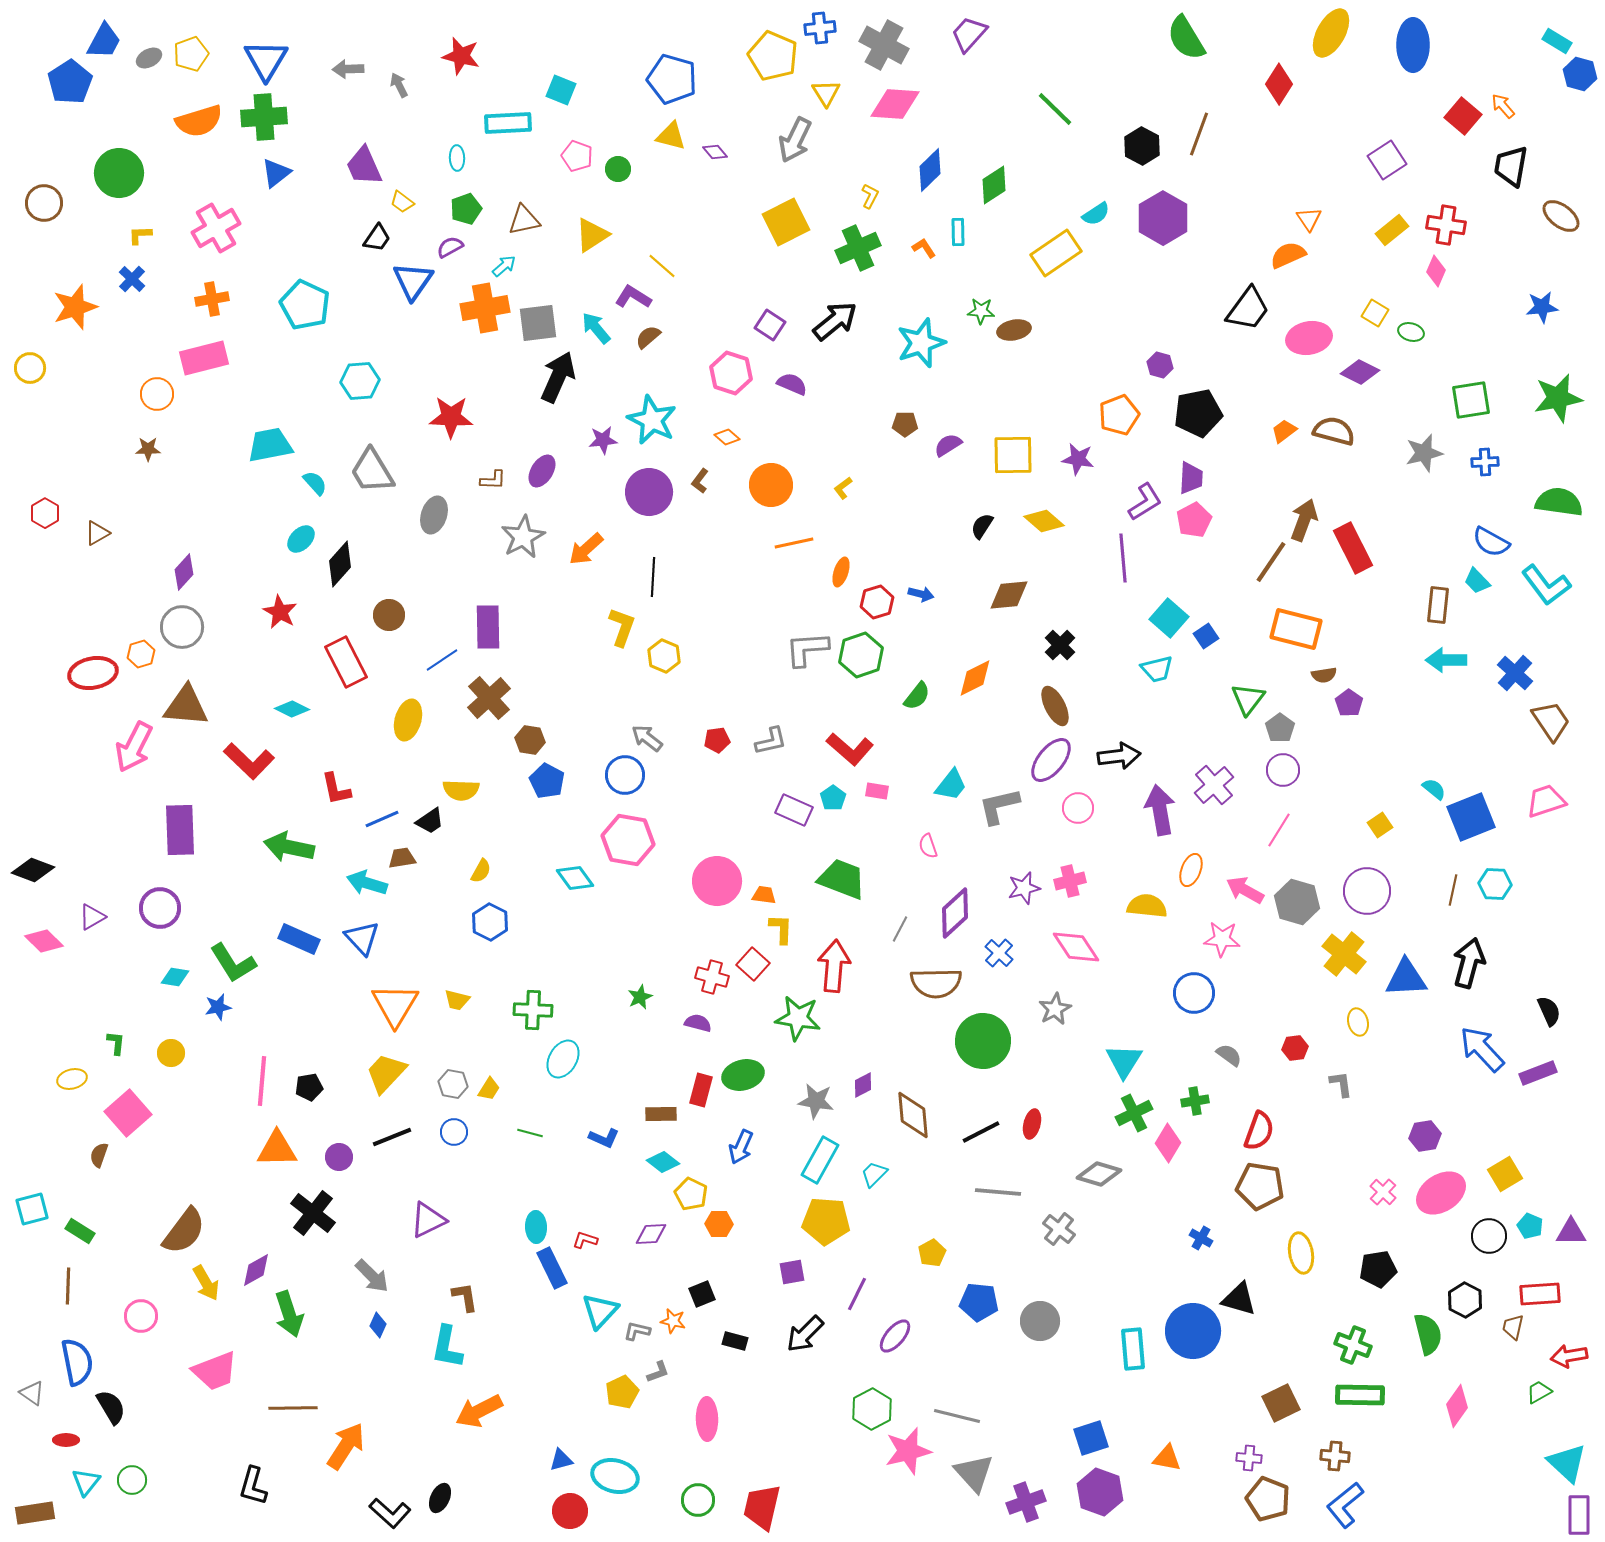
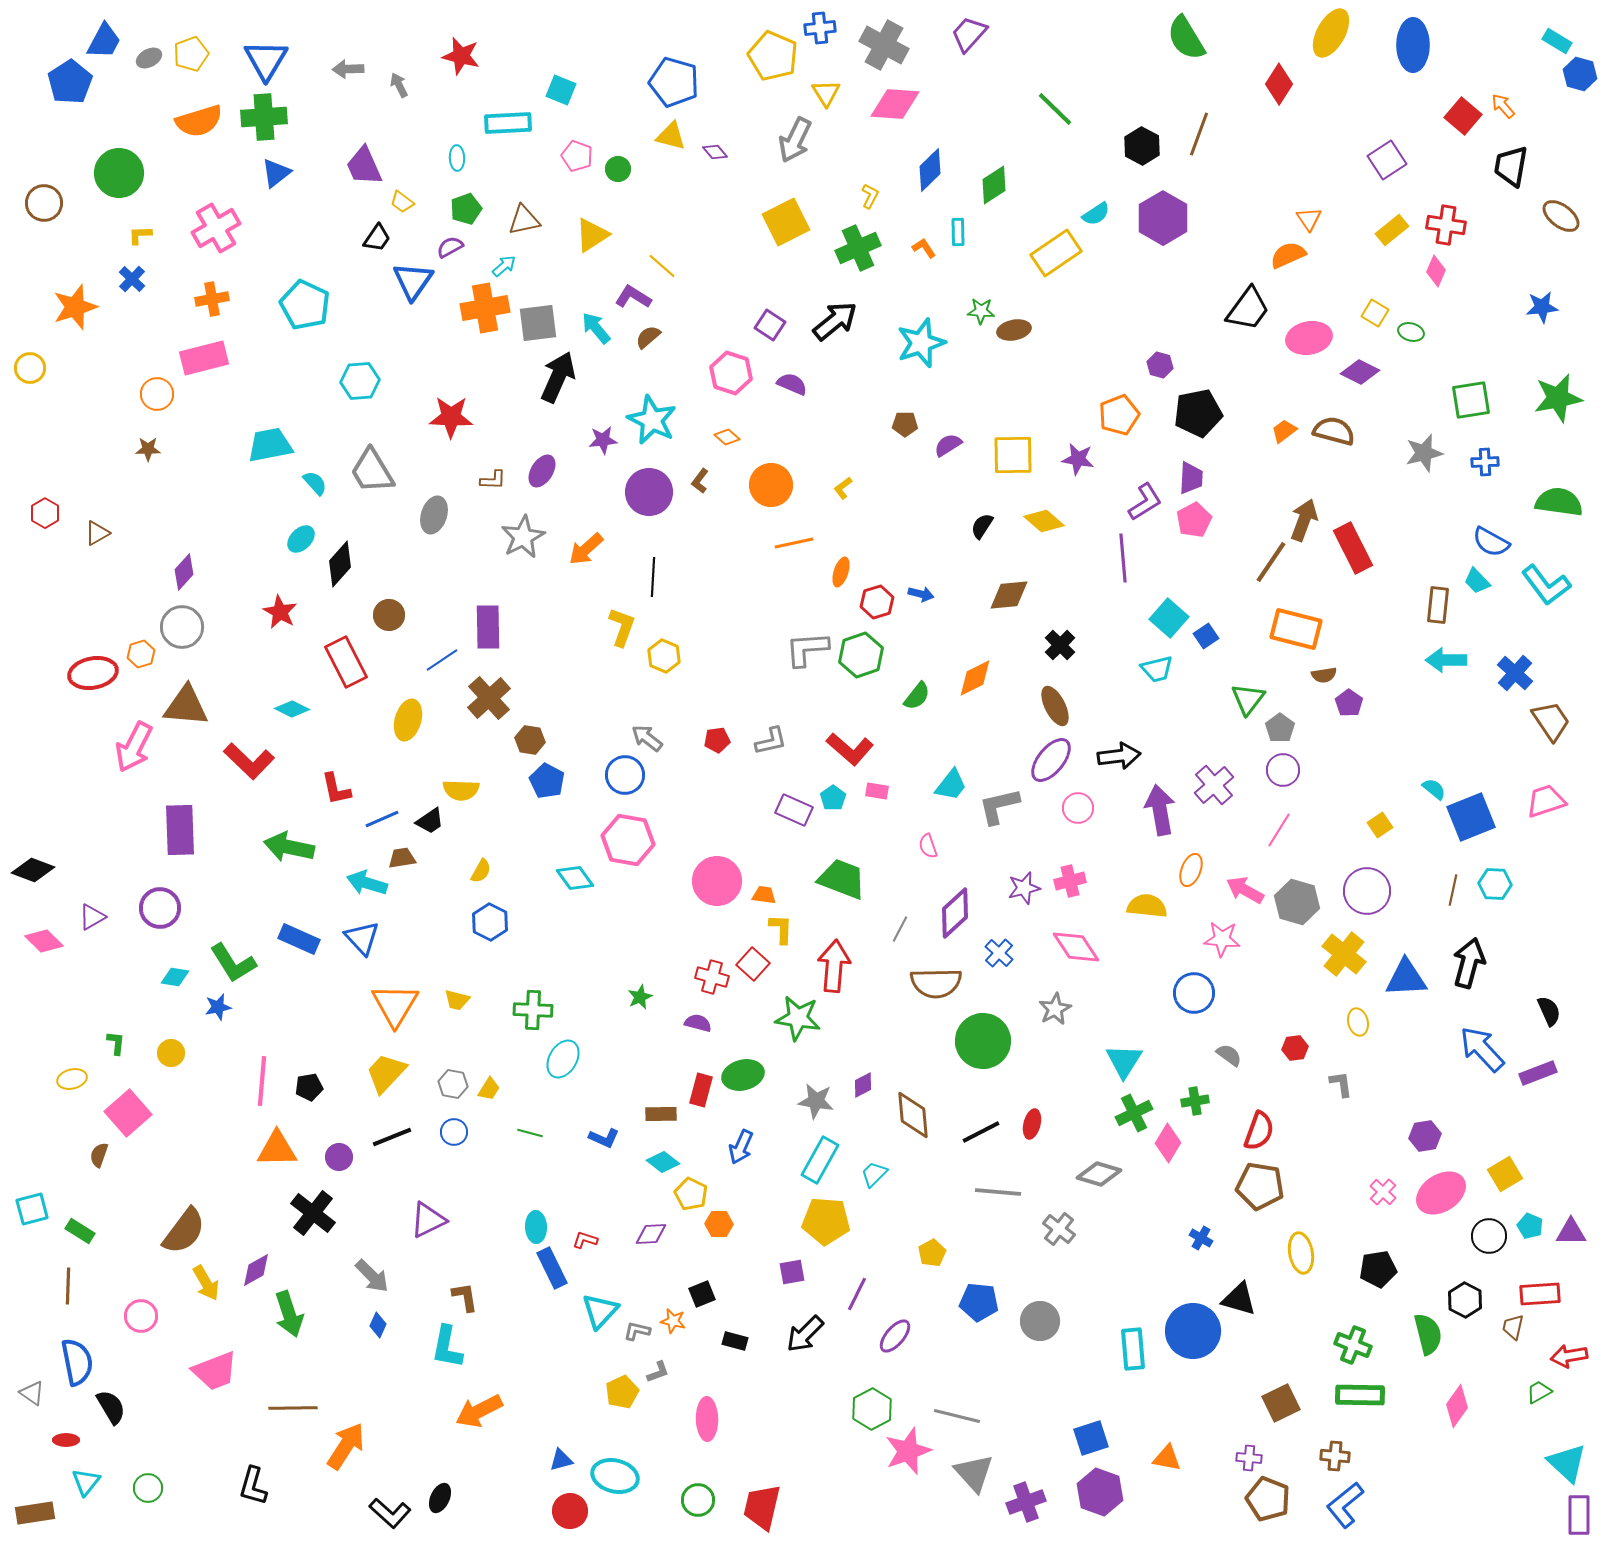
blue pentagon at (672, 79): moved 2 px right, 3 px down
pink star at (908, 1451): rotated 6 degrees counterclockwise
green circle at (132, 1480): moved 16 px right, 8 px down
